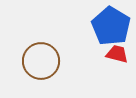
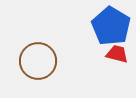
brown circle: moved 3 px left
